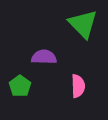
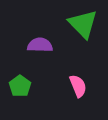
purple semicircle: moved 4 px left, 12 px up
pink semicircle: rotated 20 degrees counterclockwise
